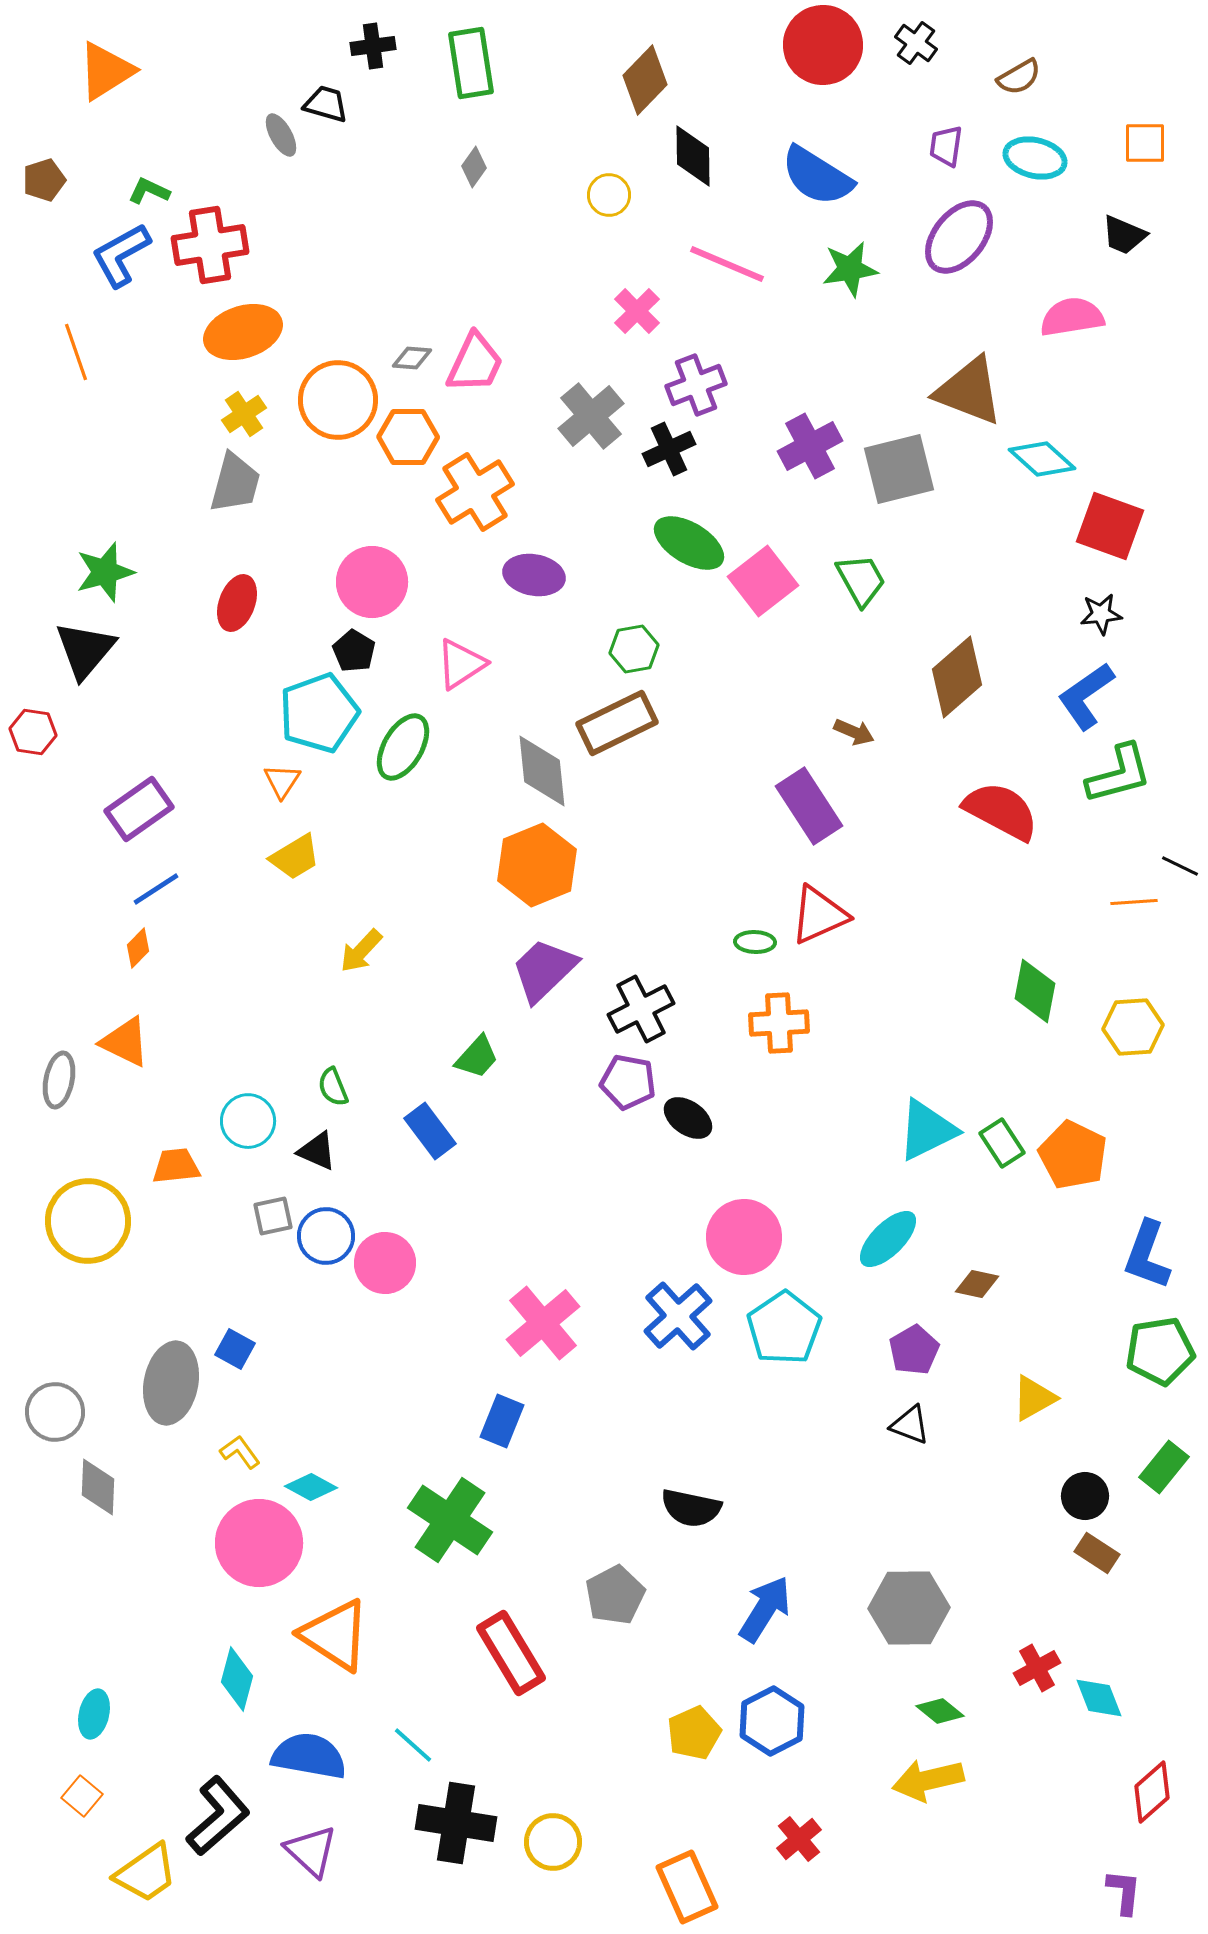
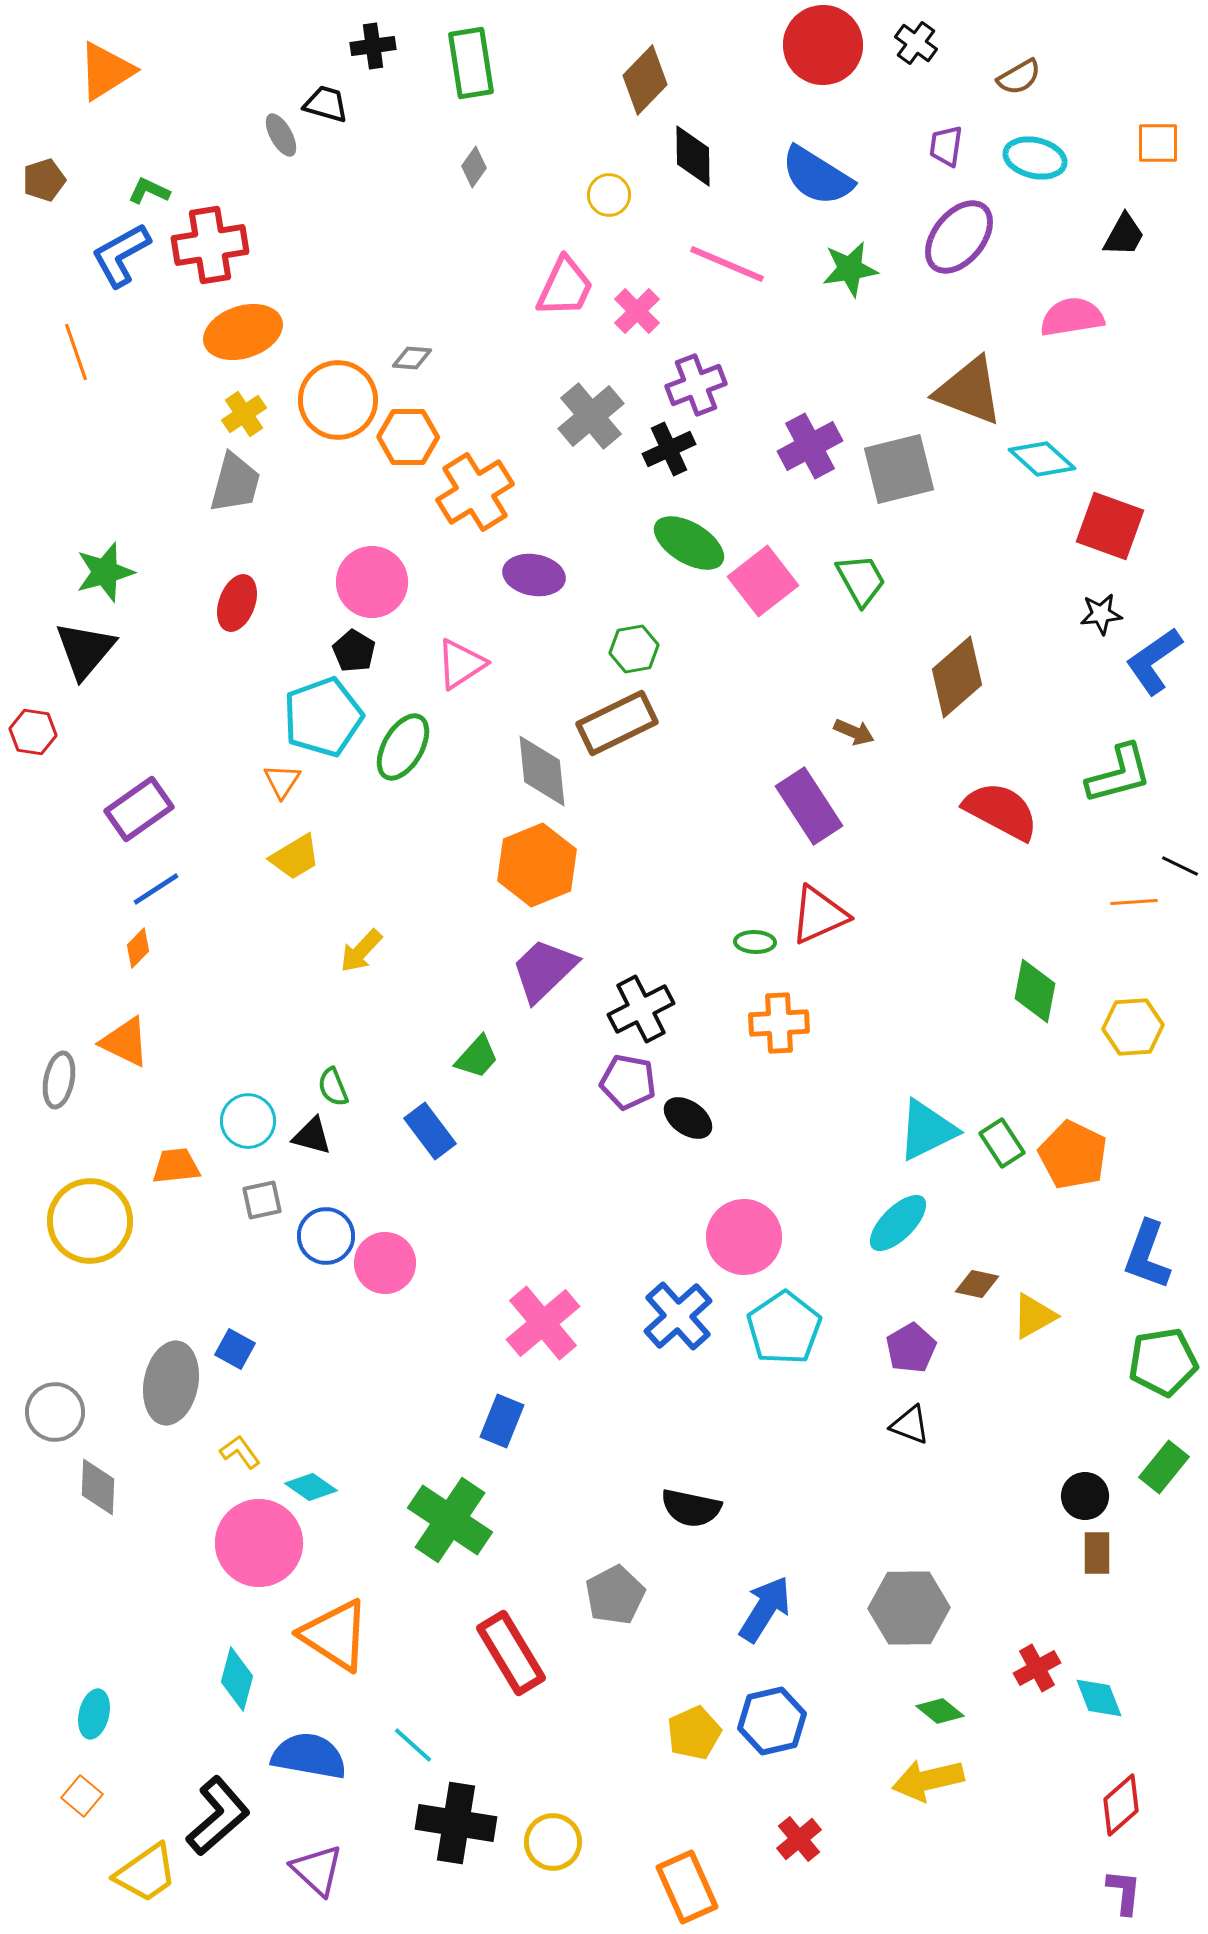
orange square at (1145, 143): moved 13 px right
black trapezoid at (1124, 235): rotated 84 degrees counterclockwise
pink trapezoid at (475, 363): moved 90 px right, 76 px up
blue L-shape at (1086, 696): moved 68 px right, 35 px up
cyan pentagon at (319, 713): moved 4 px right, 4 px down
black triangle at (317, 1151): moved 5 px left, 15 px up; rotated 9 degrees counterclockwise
gray square at (273, 1216): moved 11 px left, 16 px up
yellow circle at (88, 1221): moved 2 px right
cyan ellipse at (888, 1239): moved 10 px right, 16 px up
purple pentagon at (914, 1350): moved 3 px left, 2 px up
green pentagon at (1160, 1351): moved 3 px right, 11 px down
yellow triangle at (1034, 1398): moved 82 px up
cyan diamond at (311, 1487): rotated 6 degrees clockwise
brown rectangle at (1097, 1553): rotated 57 degrees clockwise
blue hexagon at (772, 1721): rotated 14 degrees clockwise
red diamond at (1152, 1792): moved 31 px left, 13 px down
purple triangle at (311, 1851): moved 6 px right, 19 px down
